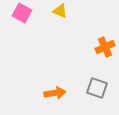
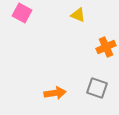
yellow triangle: moved 18 px right, 4 px down
orange cross: moved 1 px right
